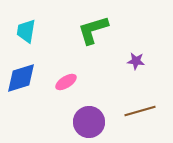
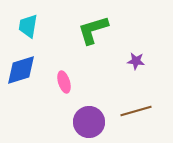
cyan trapezoid: moved 2 px right, 5 px up
blue diamond: moved 8 px up
pink ellipse: moved 2 px left; rotated 75 degrees counterclockwise
brown line: moved 4 px left
